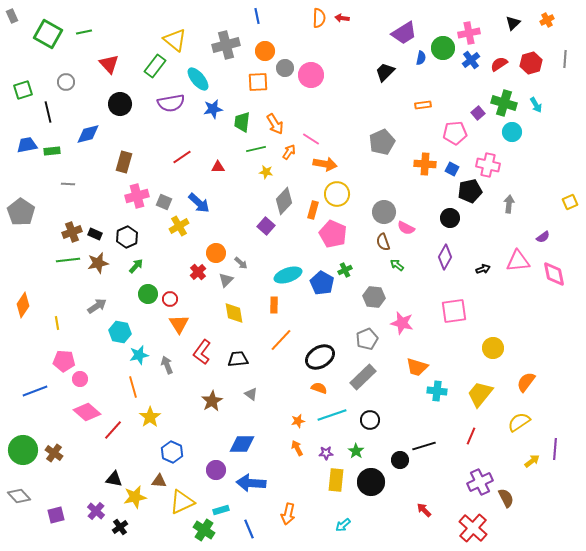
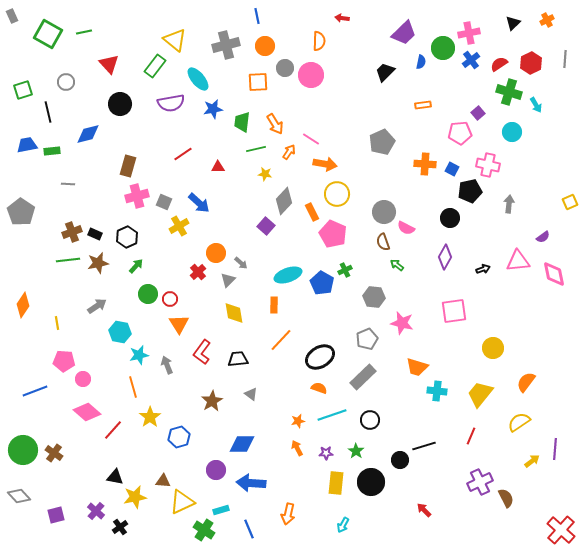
orange semicircle at (319, 18): moved 23 px down
purple trapezoid at (404, 33): rotated 12 degrees counterclockwise
orange circle at (265, 51): moved 5 px up
blue semicircle at (421, 58): moved 4 px down
red hexagon at (531, 63): rotated 10 degrees counterclockwise
green cross at (504, 103): moved 5 px right, 11 px up
pink pentagon at (455, 133): moved 5 px right
red line at (182, 157): moved 1 px right, 3 px up
brown rectangle at (124, 162): moved 4 px right, 4 px down
yellow star at (266, 172): moved 1 px left, 2 px down
orange rectangle at (313, 210): moved 1 px left, 2 px down; rotated 42 degrees counterclockwise
gray triangle at (226, 280): moved 2 px right
pink circle at (80, 379): moved 3 px right
blue hexagon at (172, 452): moved 7 px right, 15 px up; rotated 20 degrees clockwise
black triangle at (114, 479): moved 1 px right, 2 px up
yellow rectangle at (336, 480): moved 3 px down
brown triangle at (159, 481): moved 4 px right
cyan arrow at (343, 525): rotated 21 degrees counterclockwise
red cross at (473, 528): moved 88 px right, 2 px down
